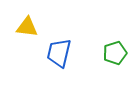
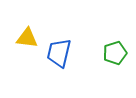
yellow triangle: moved 11 px down
